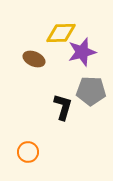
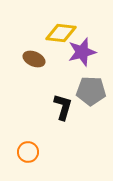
yellow diamond: rotated 8 degrees clockwise
